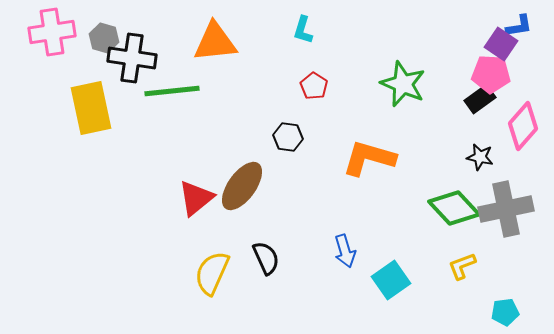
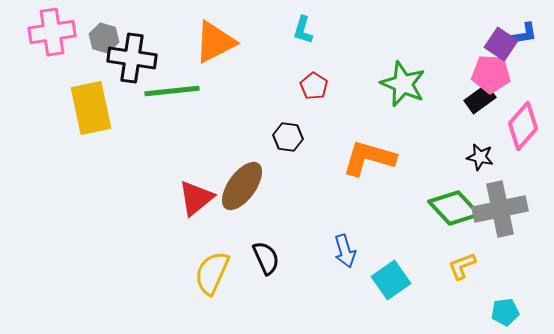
blue L-shape: moved 5 px right, 8 px down
orange triangle: rotated 21 degrees counterclockwise
gray cross: moved 6 px left
